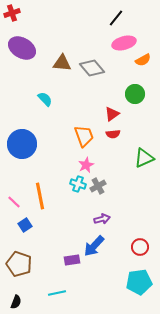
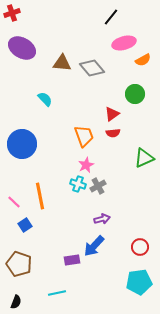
black line: moved 5 px left, 1 px up
red semicircle: moved 1 px up
